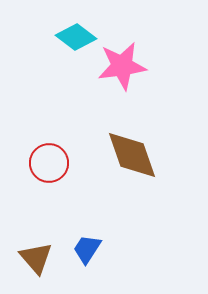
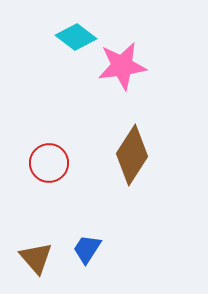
brown diamond: rotated 52 degrees clockwise
